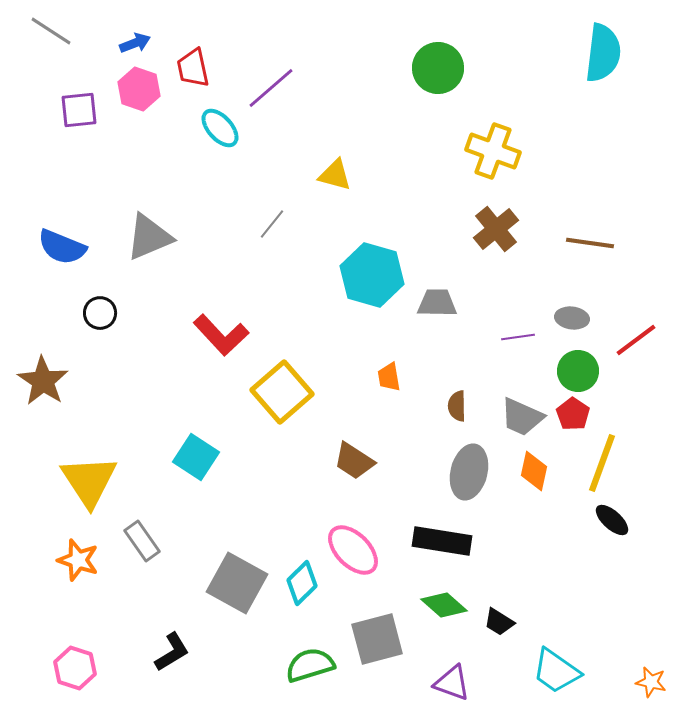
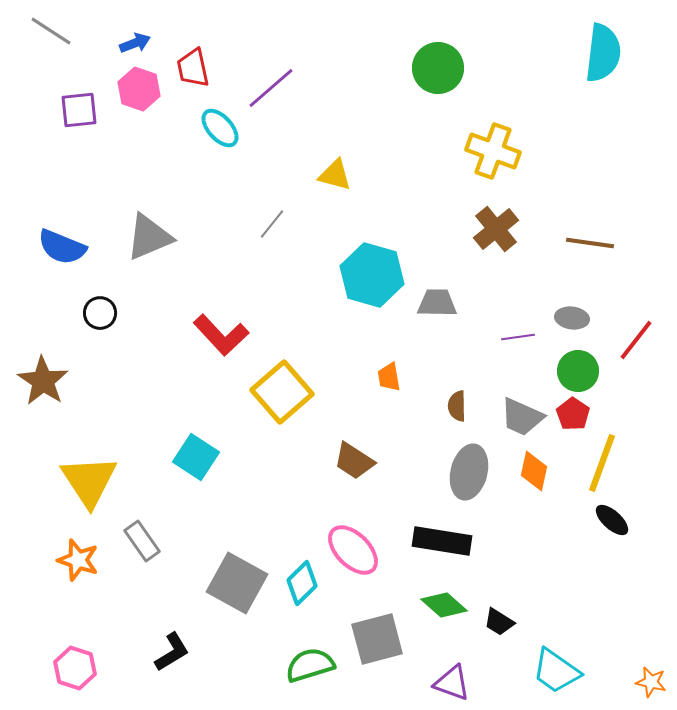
red line at (636, 340): rotated 15 degrees counterclockwise
